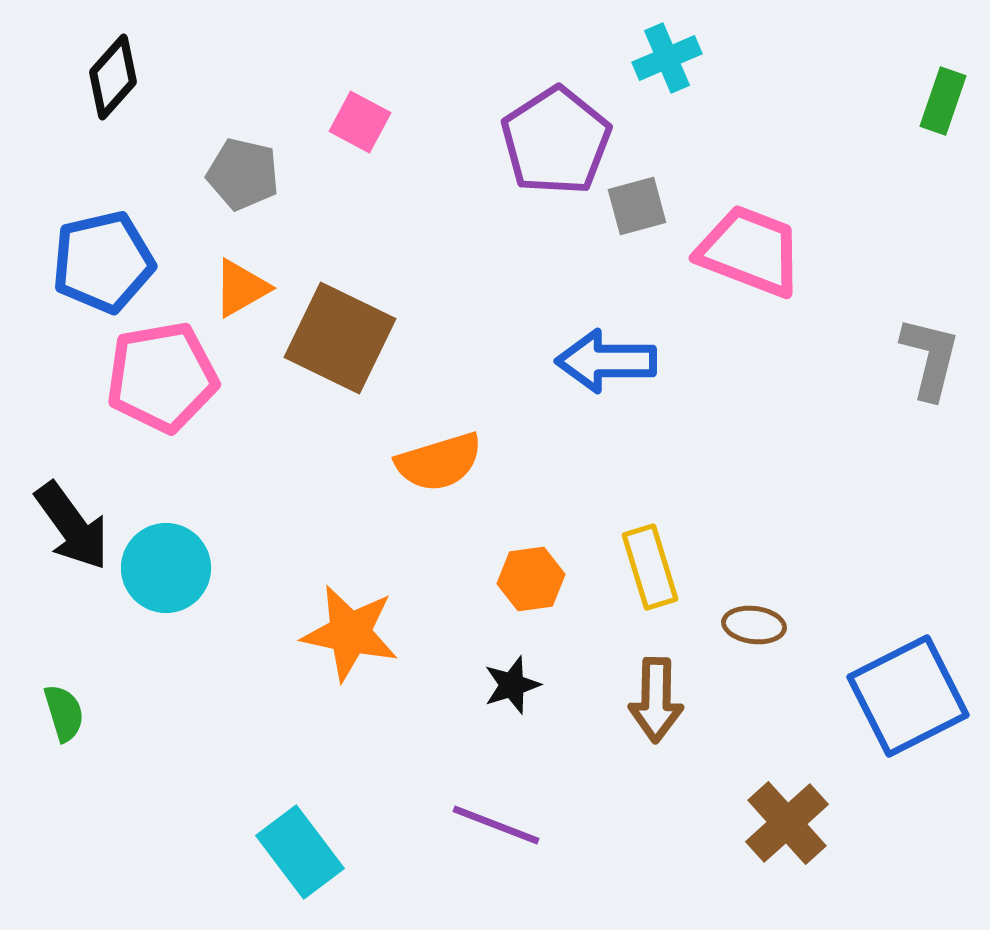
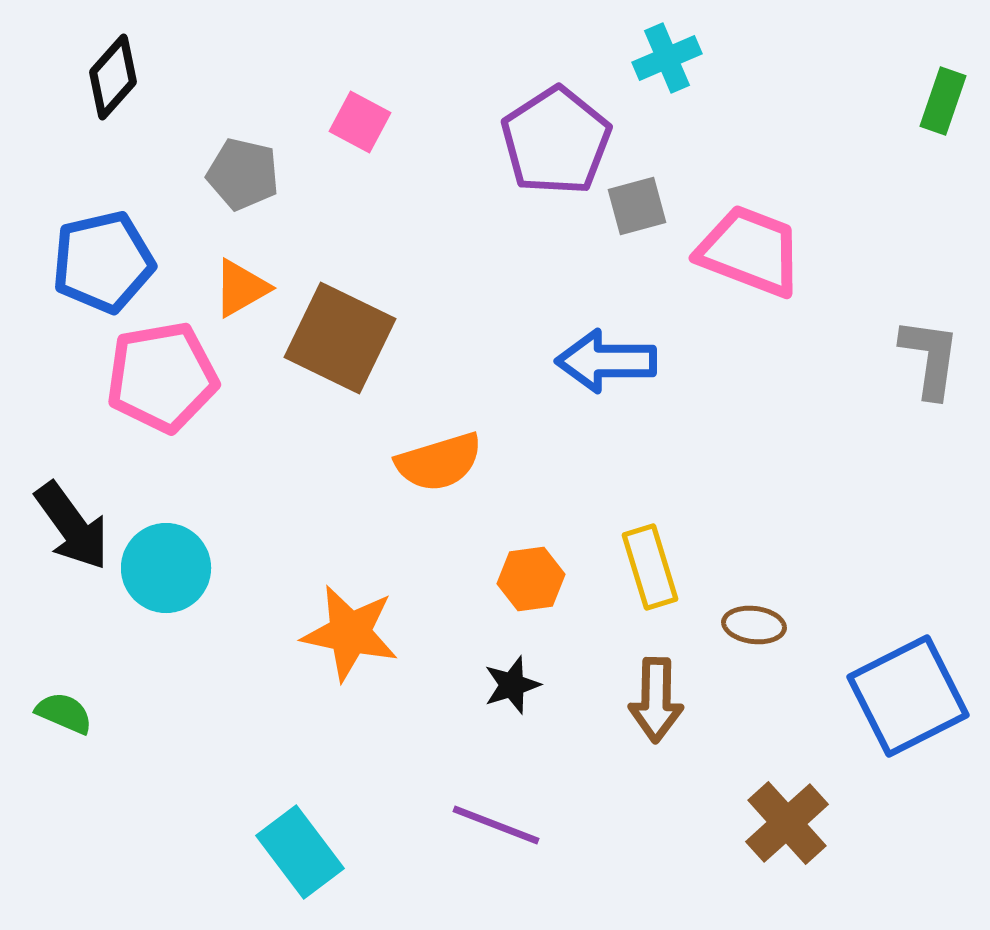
gray L-shape: rotated 6 degrees counterclockwise
green semicircle: rotated 50 degrees counterclockwise
